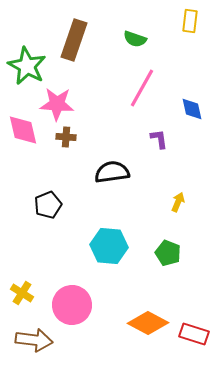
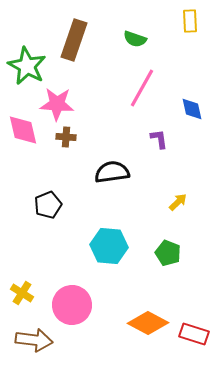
yellow rectangle: rotated 10 degrees counterclockwise
yellow arrow: rotated 24 degrees clockwise
